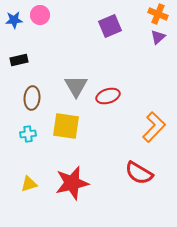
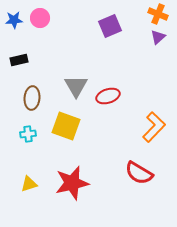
pink circle: moved 3 px down
yellow square: rotated 12 degrees clockwise
